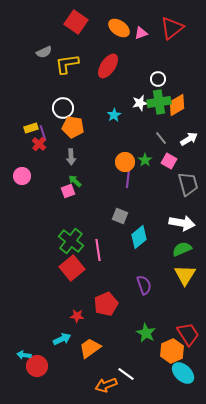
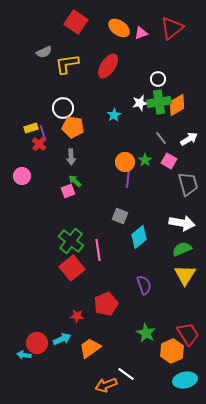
red circle at (37, 366): moved 23 px up
cyan ellipse at (183, 373): moved 2 px right, 7 px down; rotated 55 degrees counterclockwise
